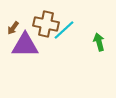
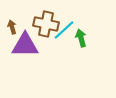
brown arrow: moved 1 px left, 1 px up; rotated 128 degrees clockwise
green arrow: moved 18 px left, 4 px up
